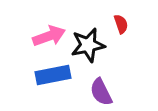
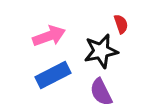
black star: moved 13 px right, 6 px down
blue rectangle: rotated 16 degrees counterclockwise
